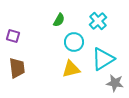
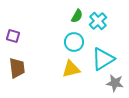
green semicircle: moved 18 px right, 4 px up
